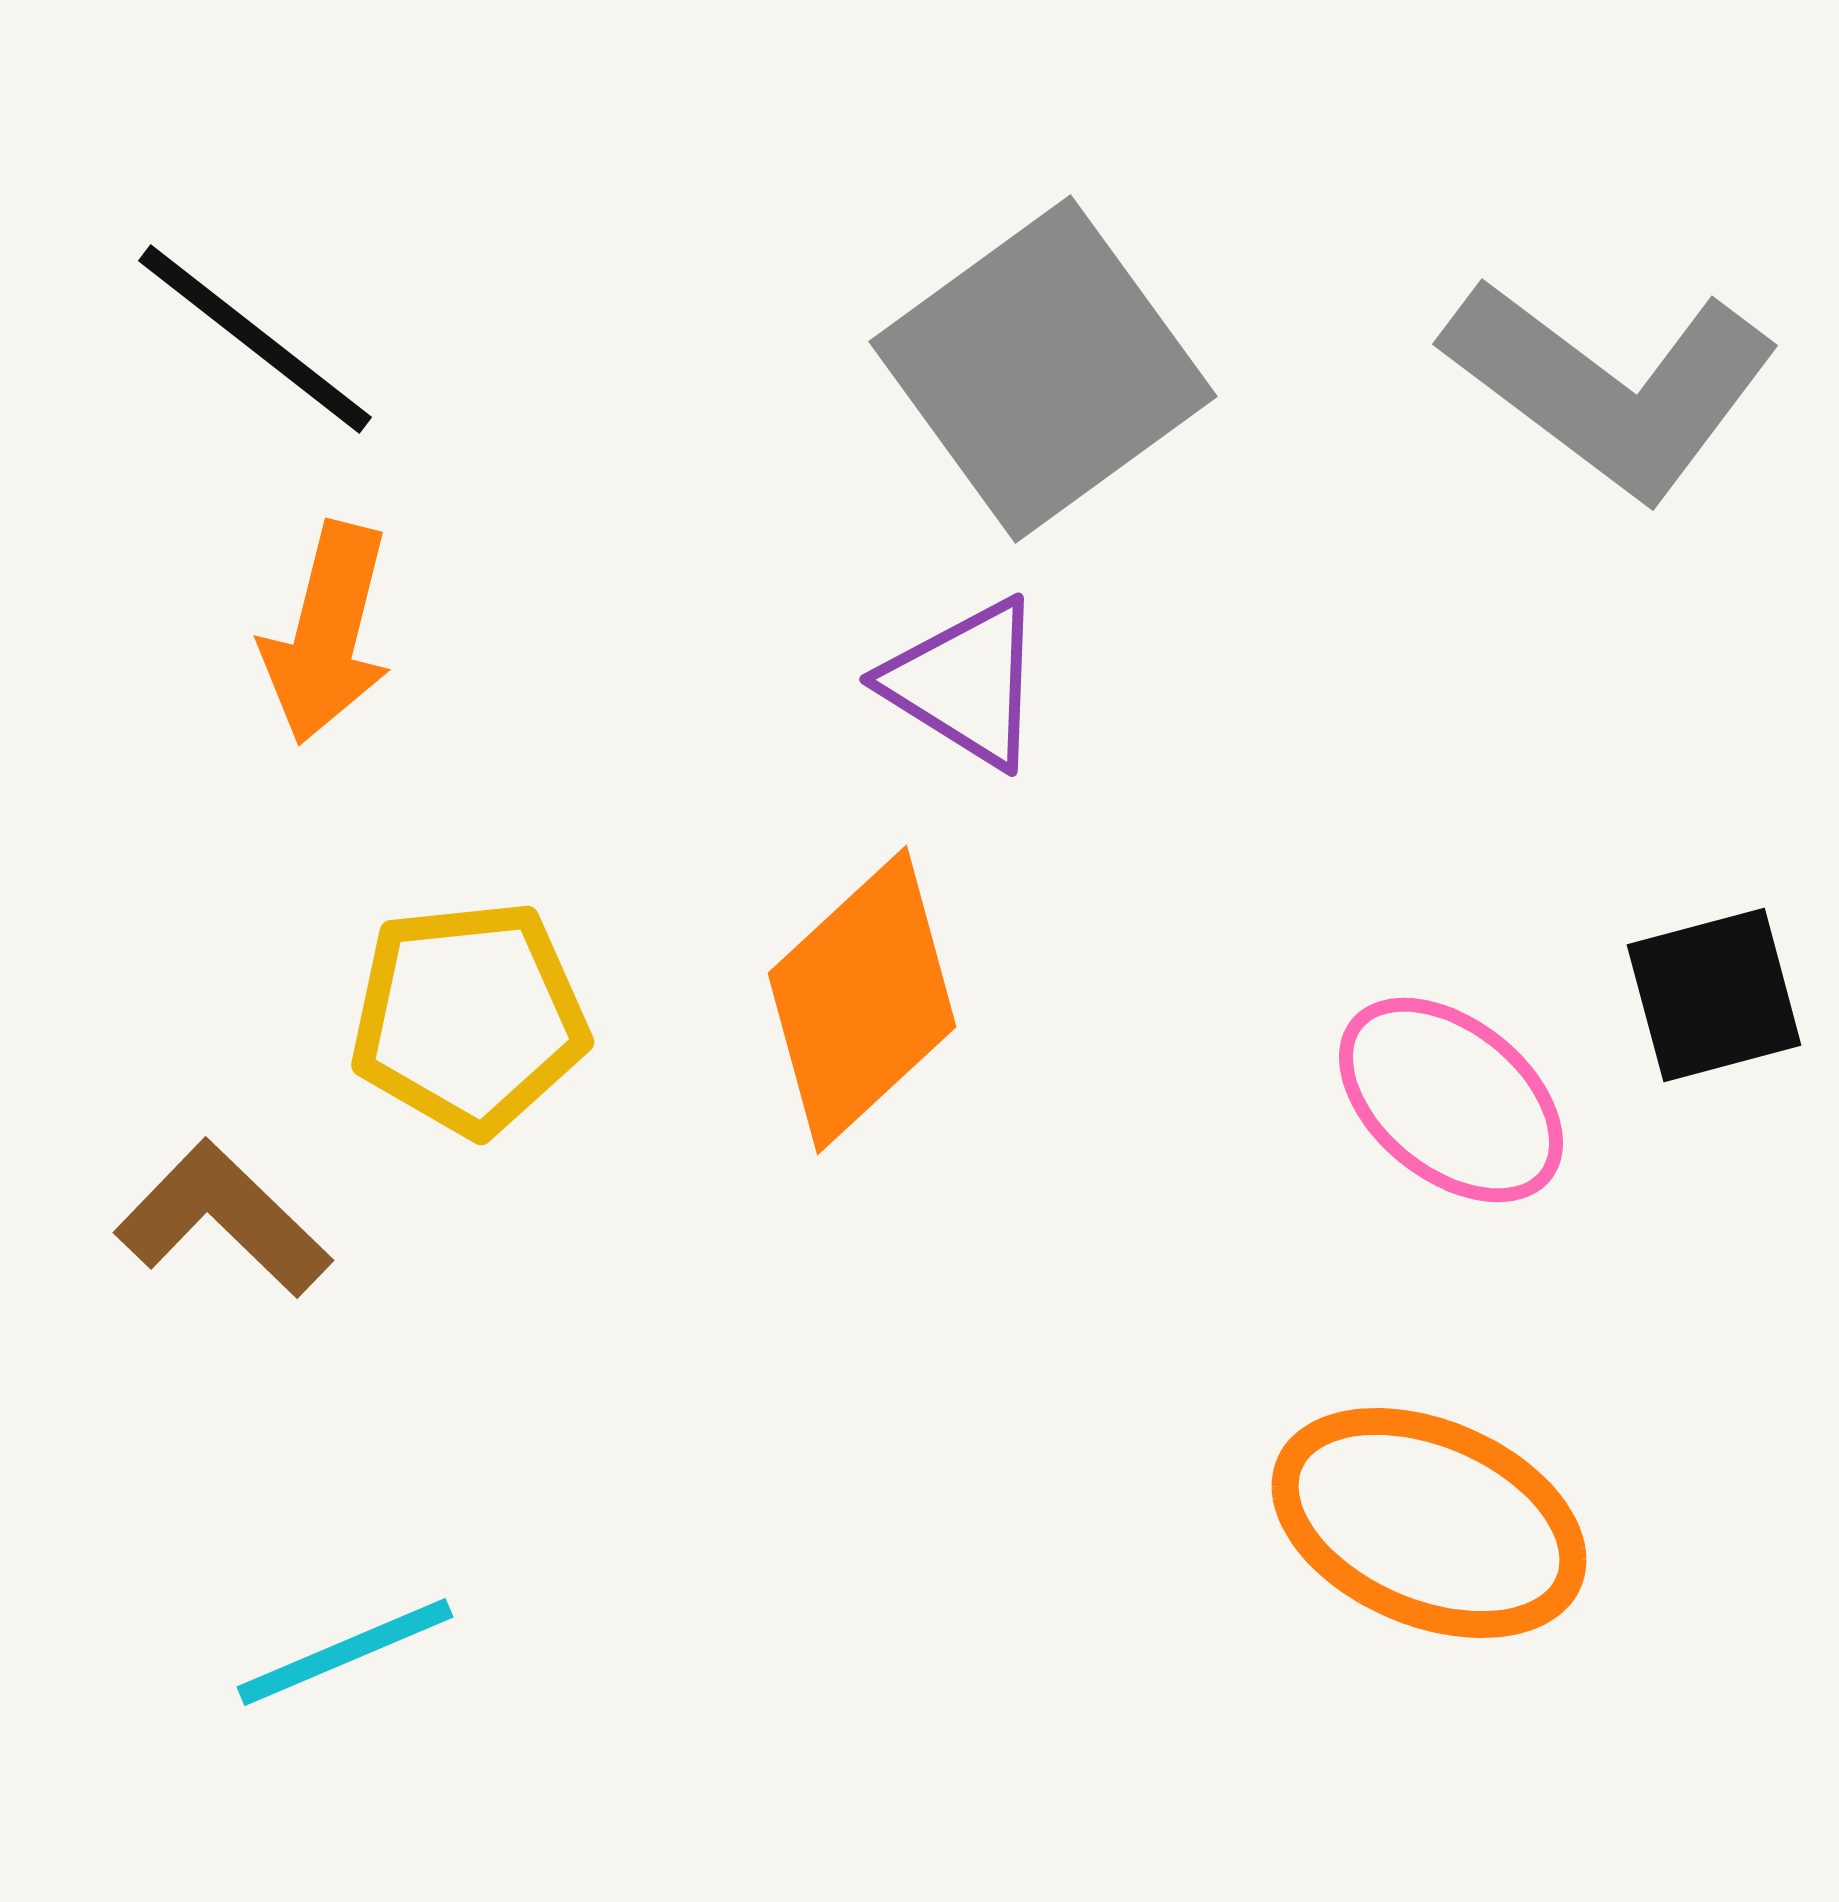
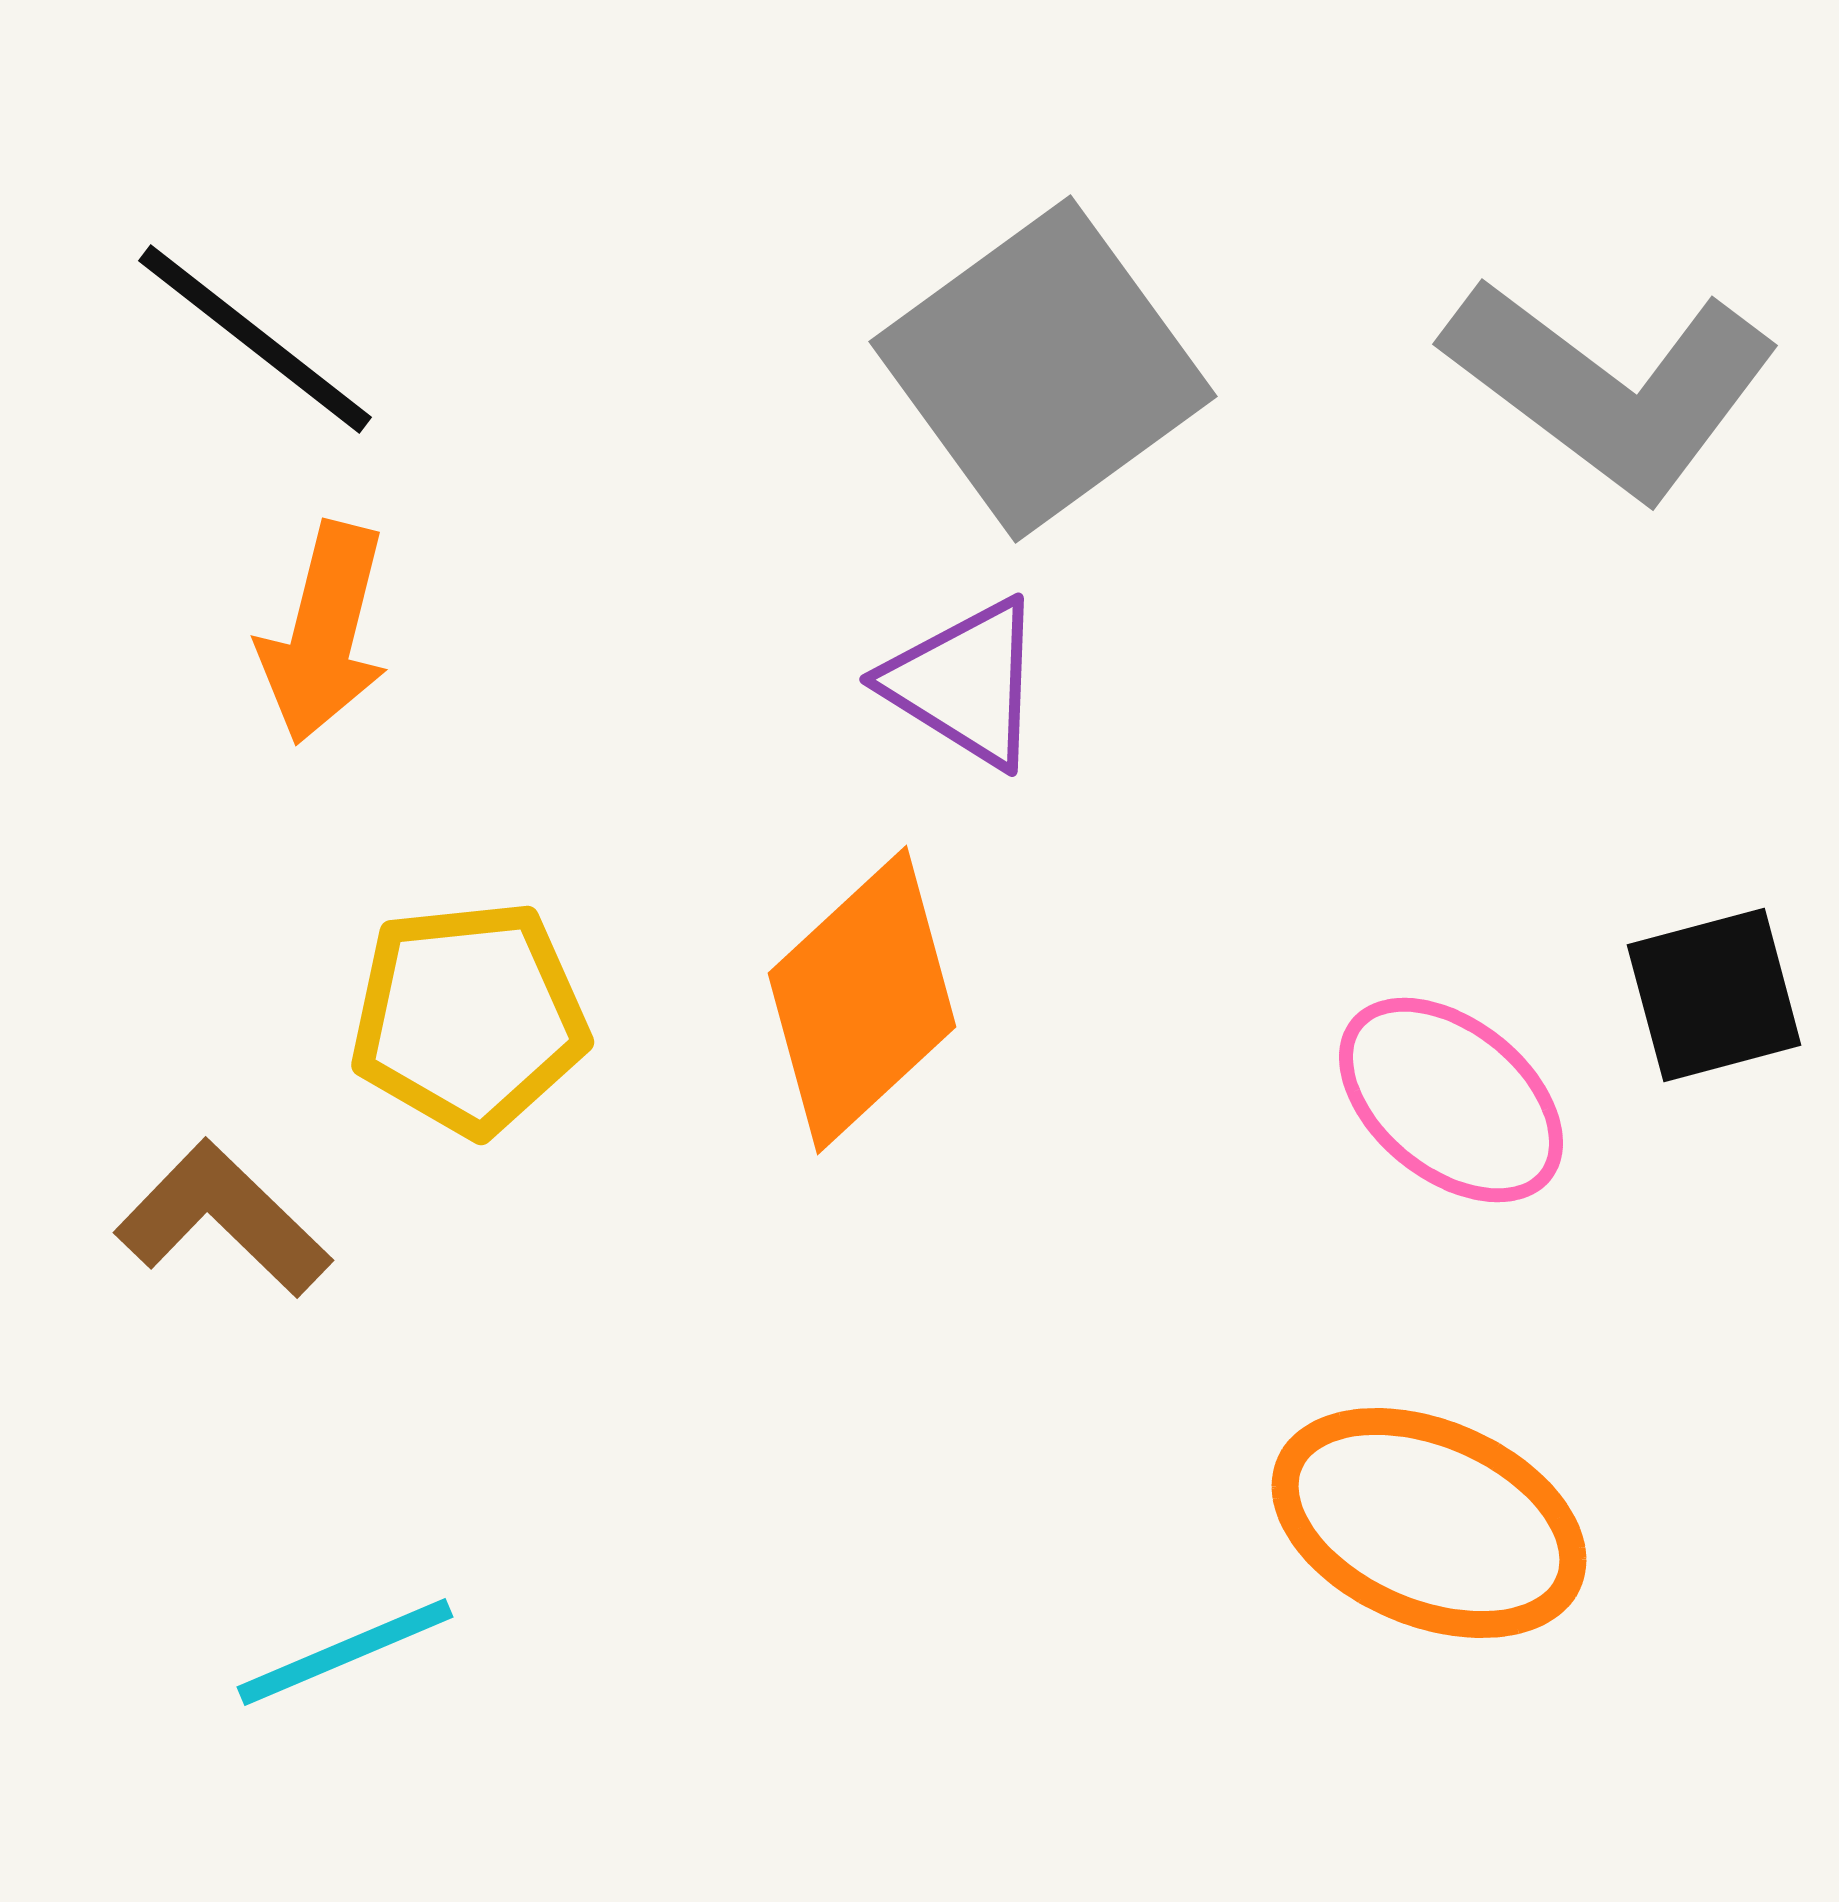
orange arrow: moved 3 px left
